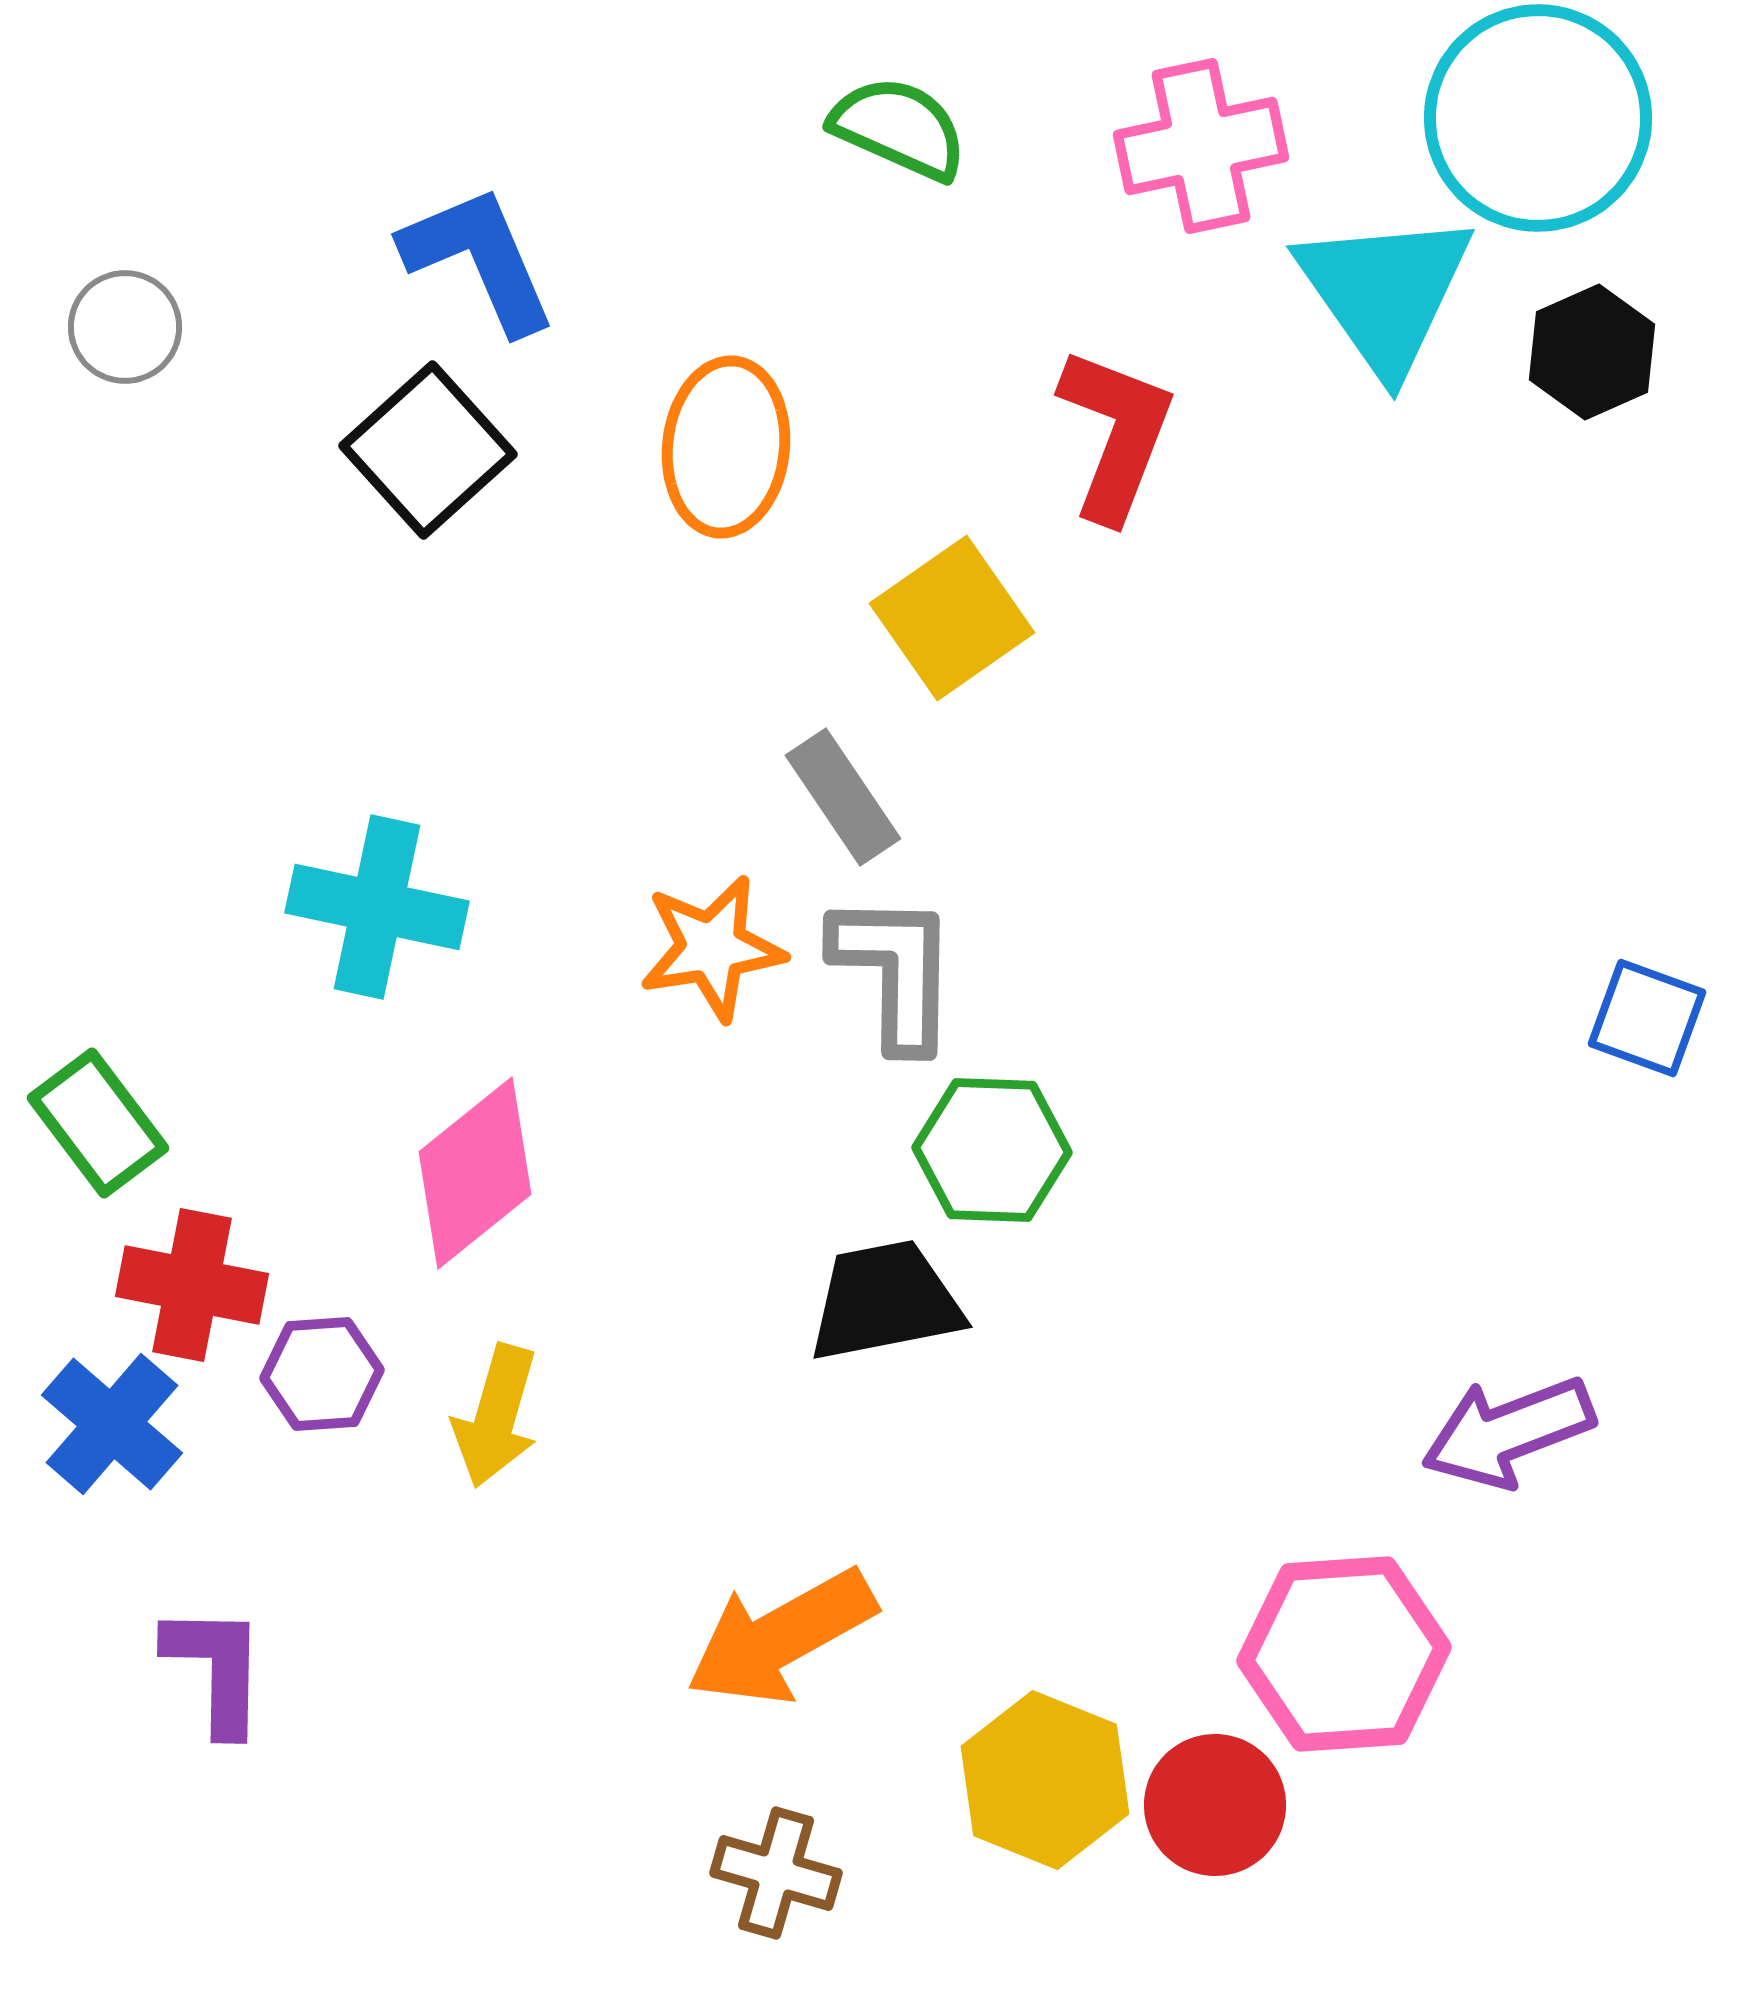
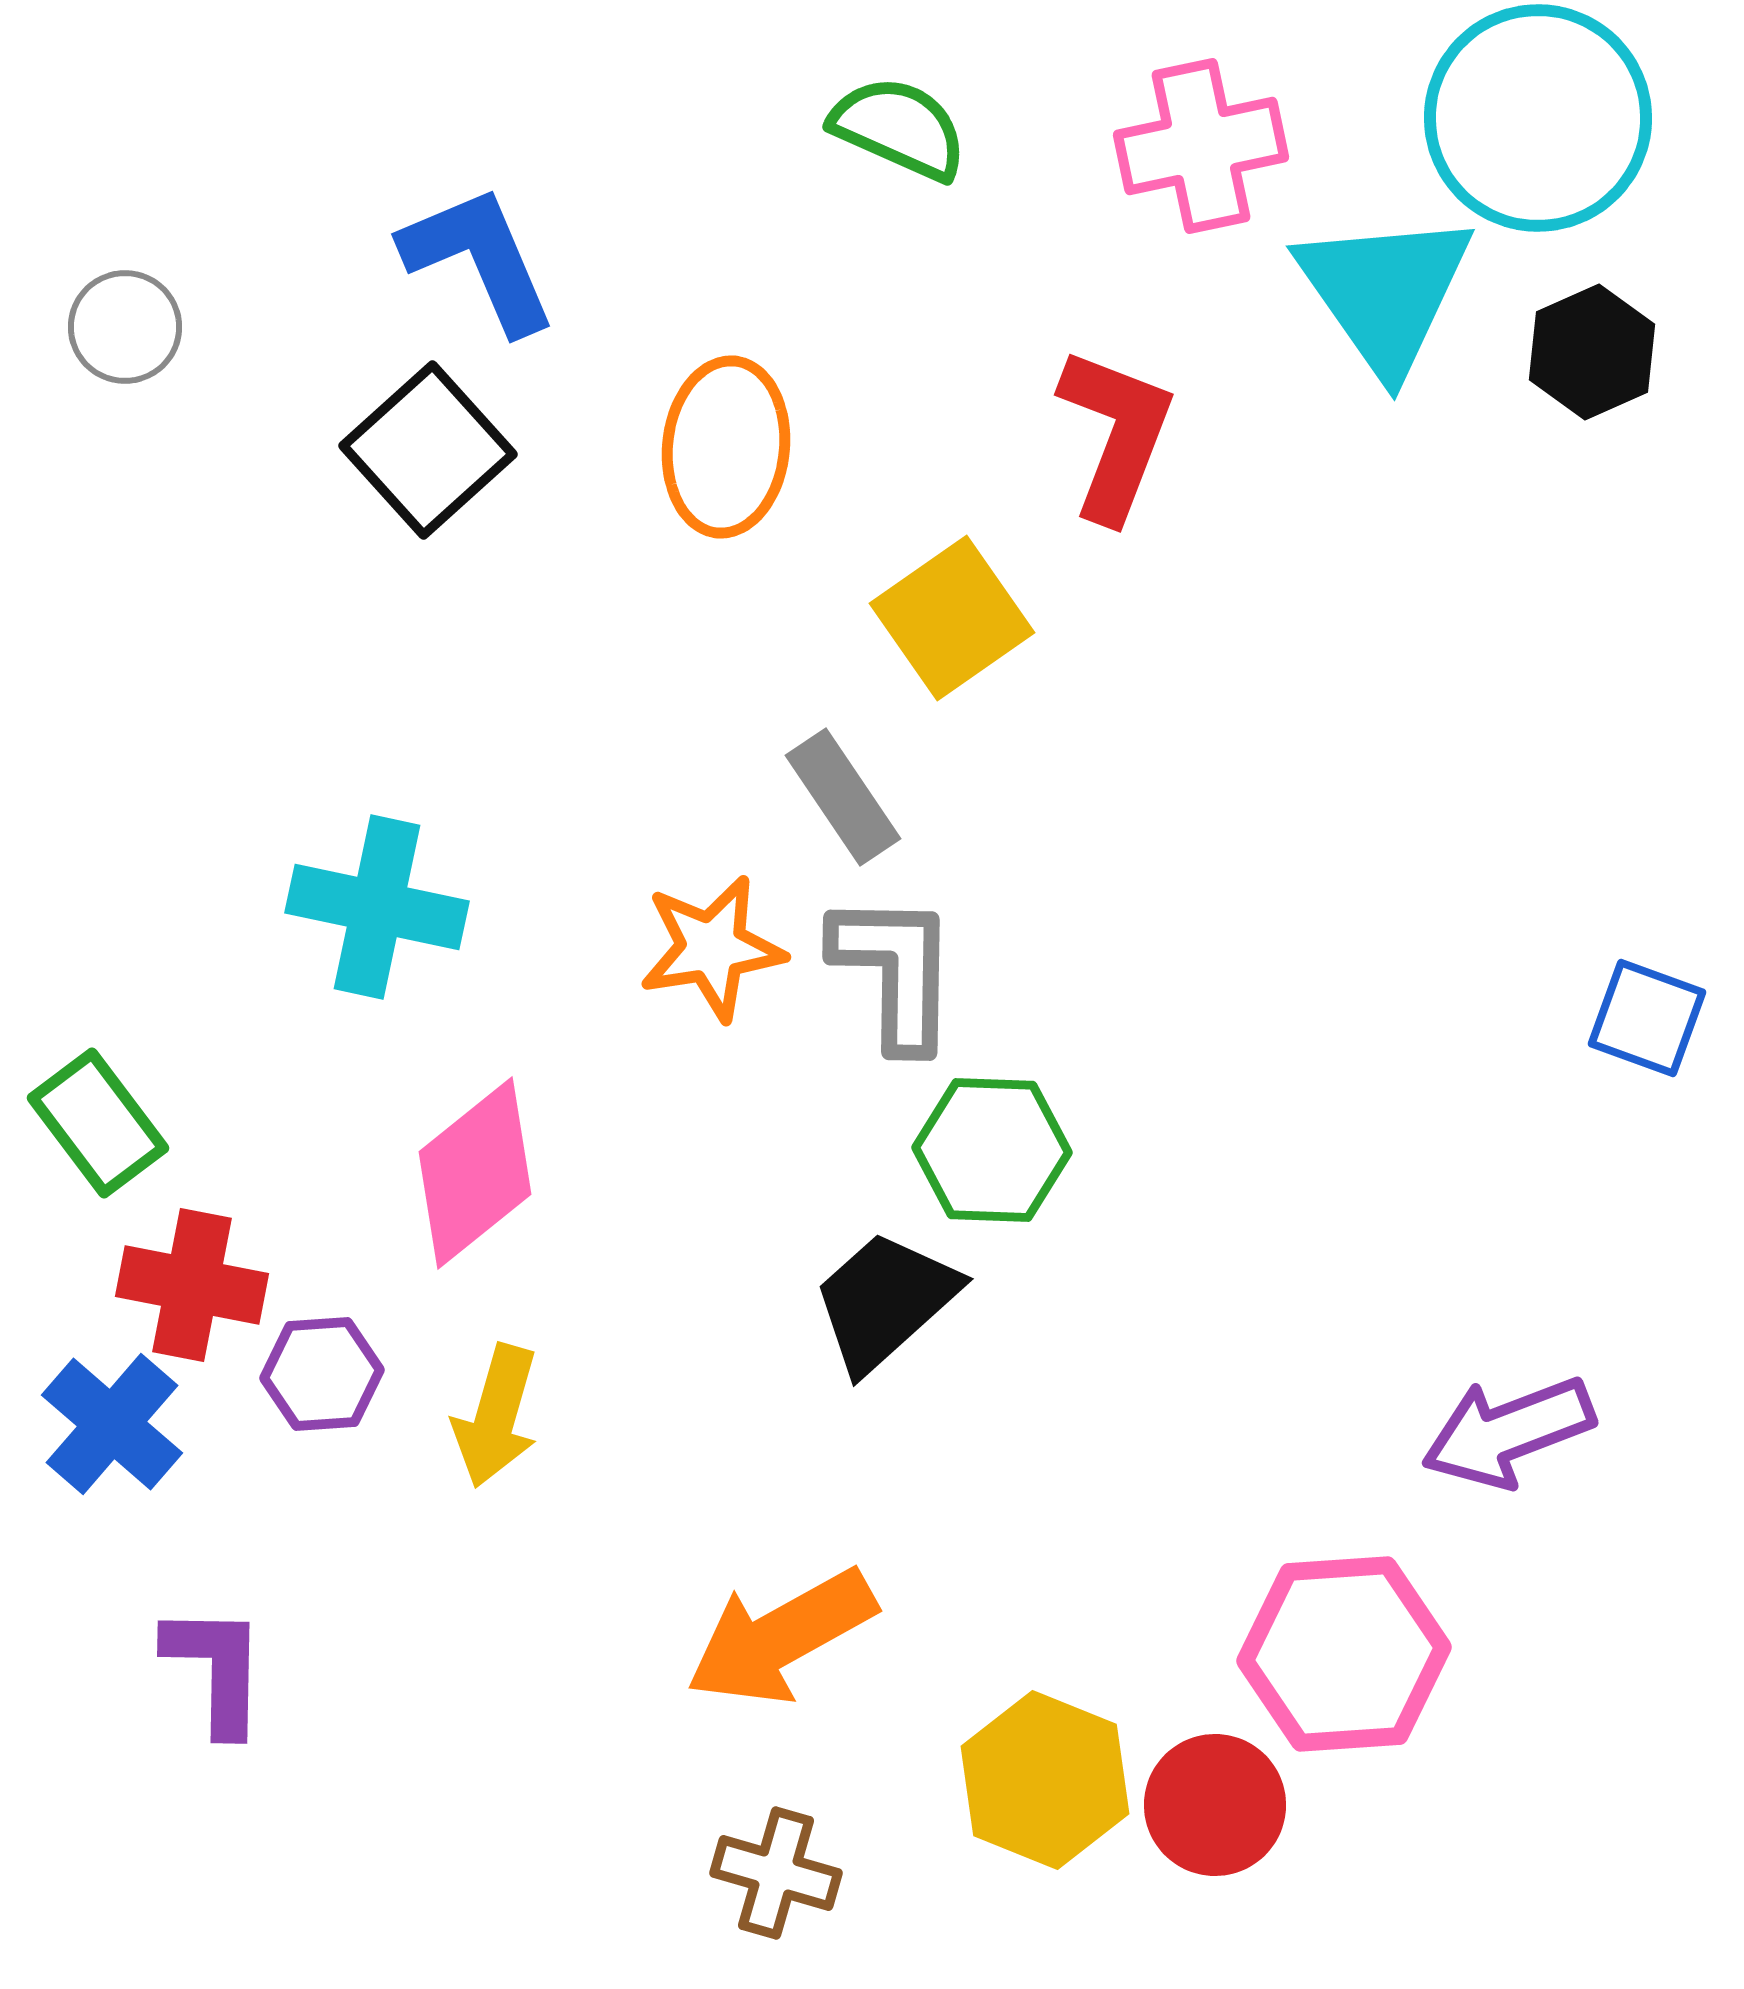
black trapezoid: rotated 31 degrees counterclockwise
